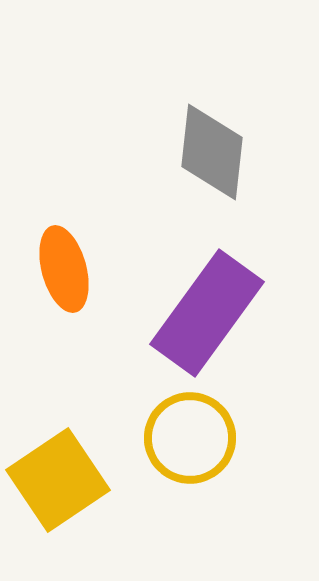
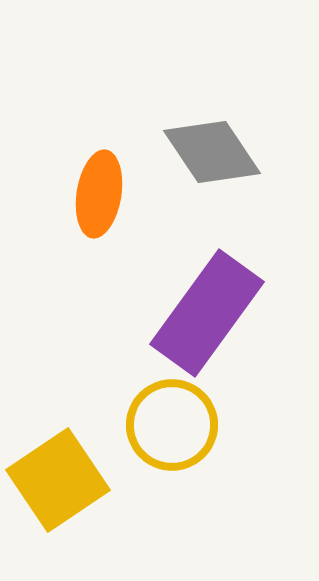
gray diamond: rotated 40 degrees counterclockwise
orange ellipse: moved 35 px right, 75 px up; rotated 24 degrees clockwise
yellow circle: moved 18 px left, 13 px up
